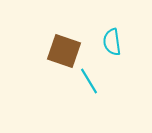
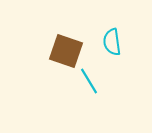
brown square: moved 2 px right
